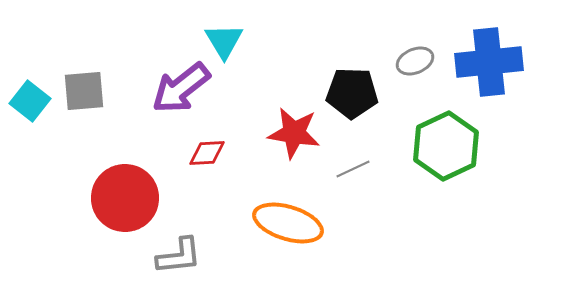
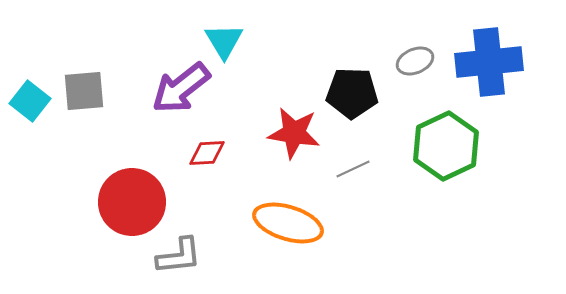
red circle: moved 7 px right, 4 px down
